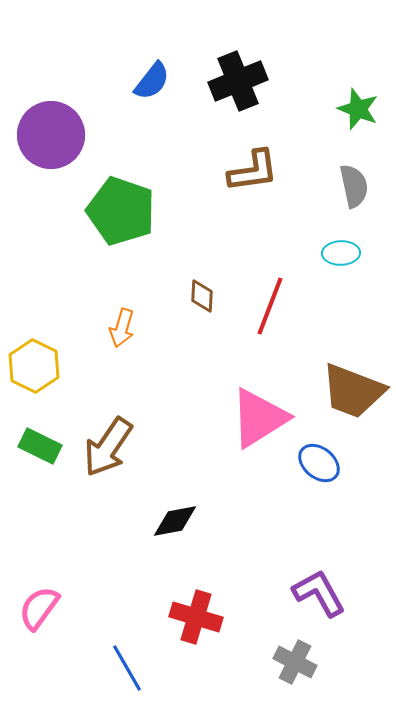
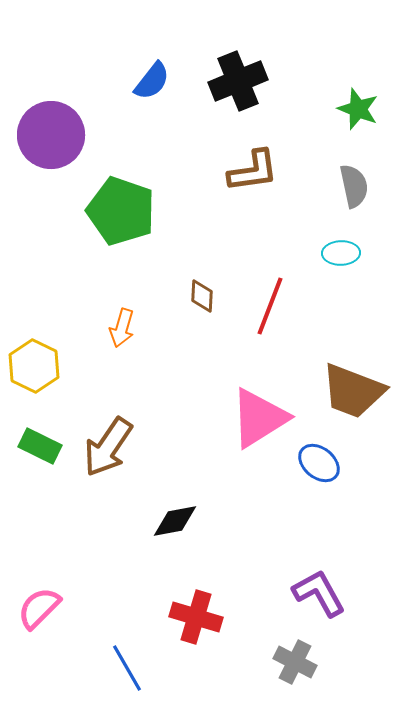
pink semicircle: rotated 9 degrees clockwise
